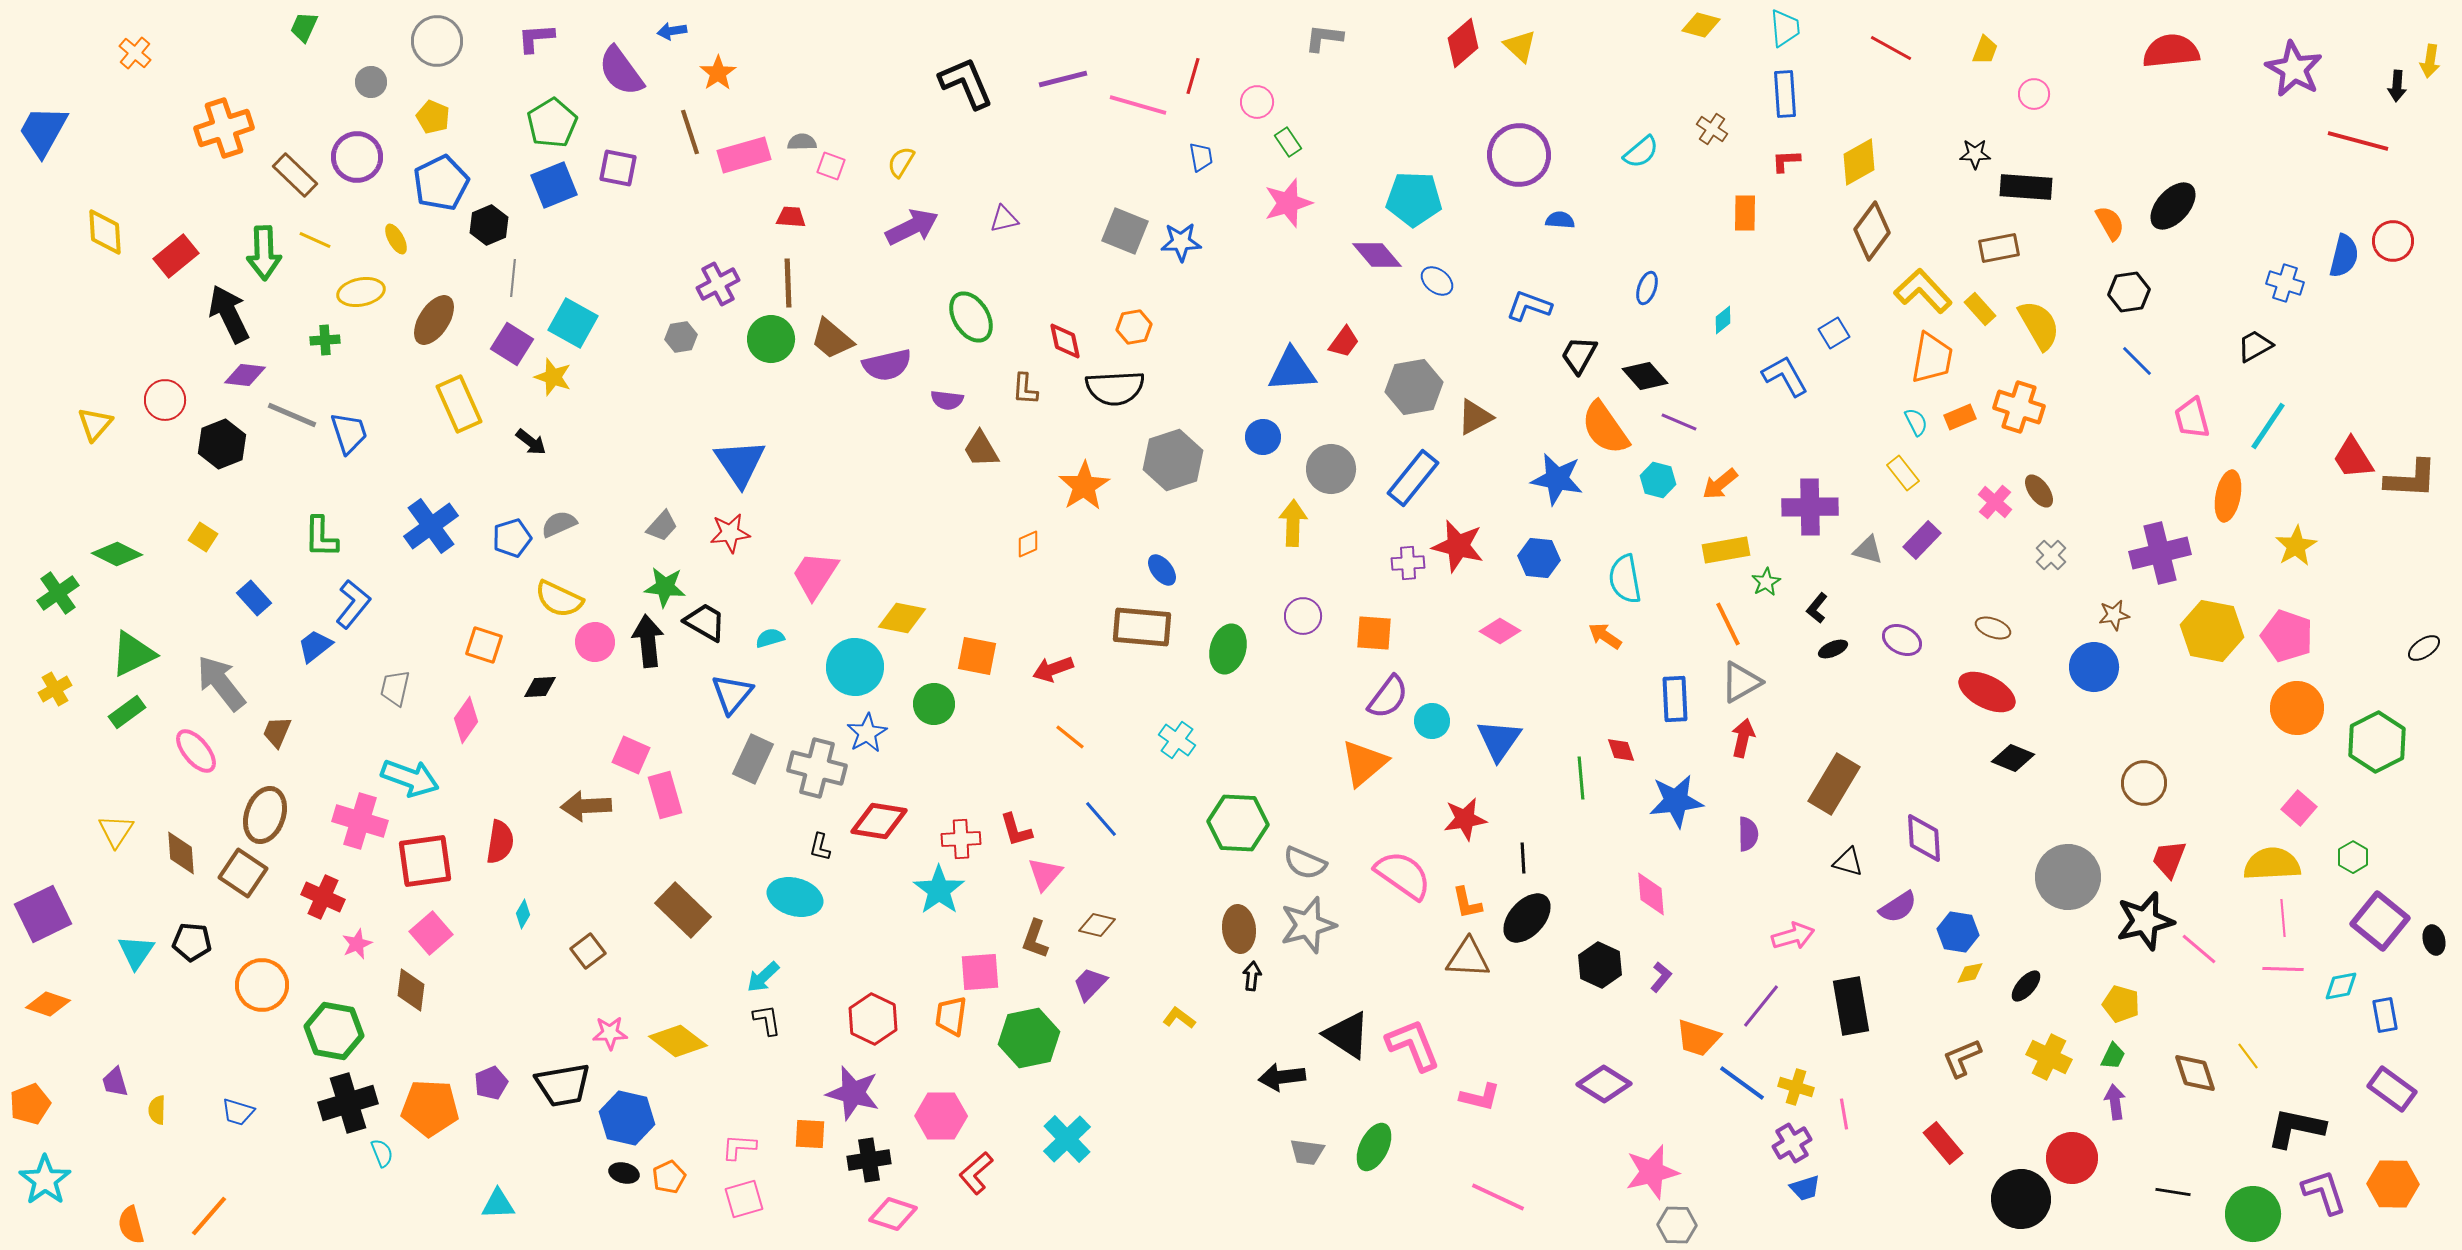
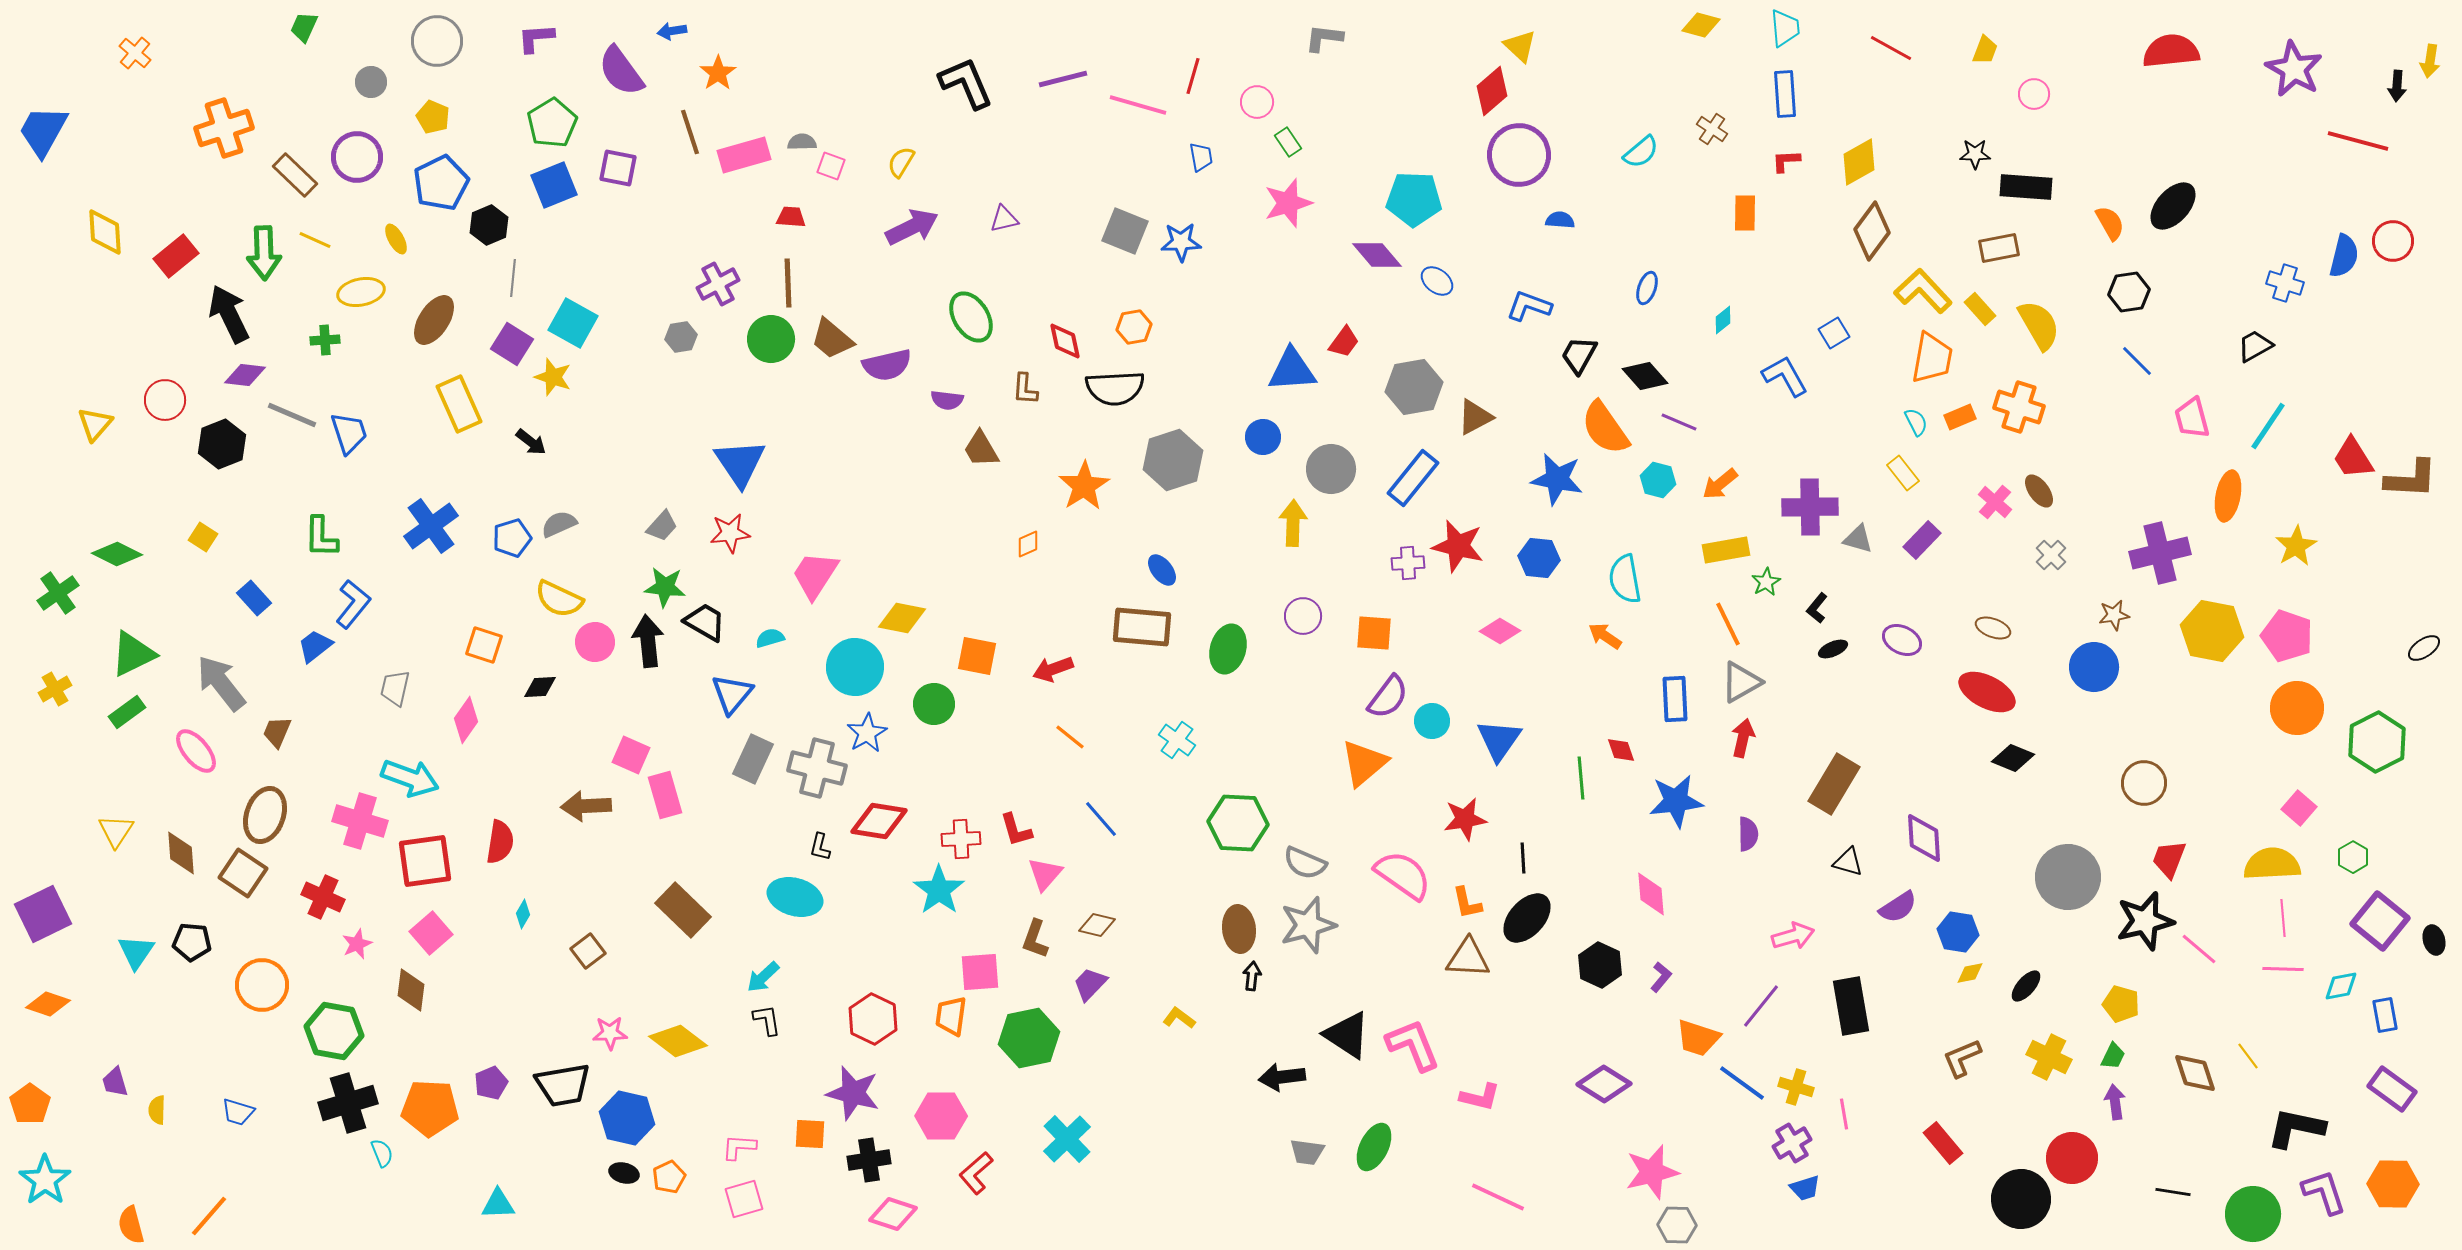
red diamond at (1463, 43): moved 29 px right, 48 px down
gray triangle at (1868, 550): moved 10 px left, 11 px up
orange pentagon at (30, 1104): rotated 15 degrees counterclockwise
